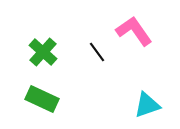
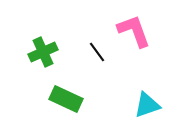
pink L-shape: rotated 15 degrees clockwise
green cross: rotated 24 degrees clockwise
green rectangle: moved 24 px right
